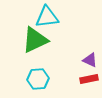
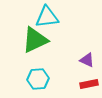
purple triangle: moved 3 px left
red rectangle: moved 5 px down
